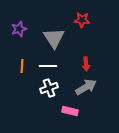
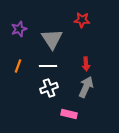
gray triangle: moved 2 px left, 1 px down
orange line: moved 4 px left; rotated 16 degrees clockwise
gray arrow: rotated 35 degrees counterclockwise
pink rectangle: moved 1 px left, 3 px down
